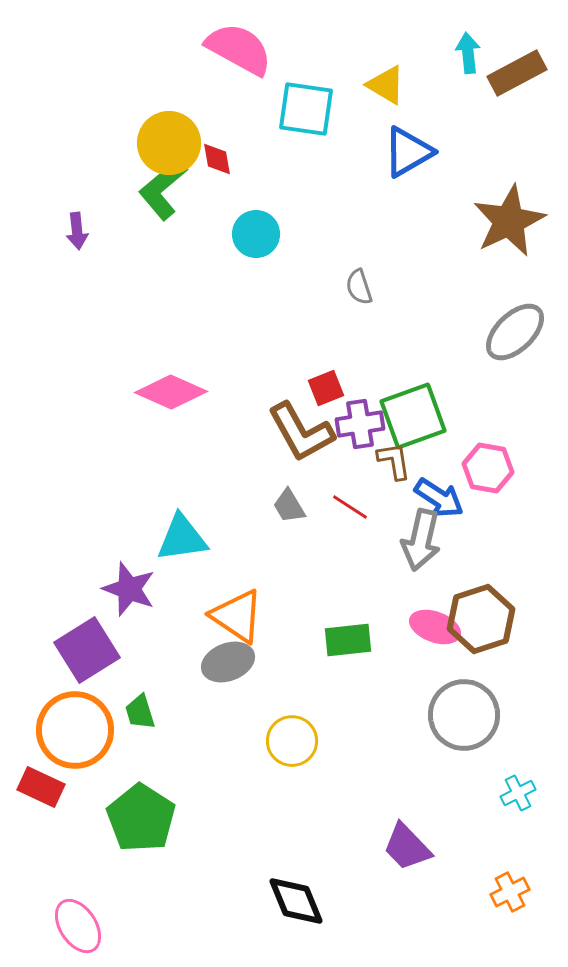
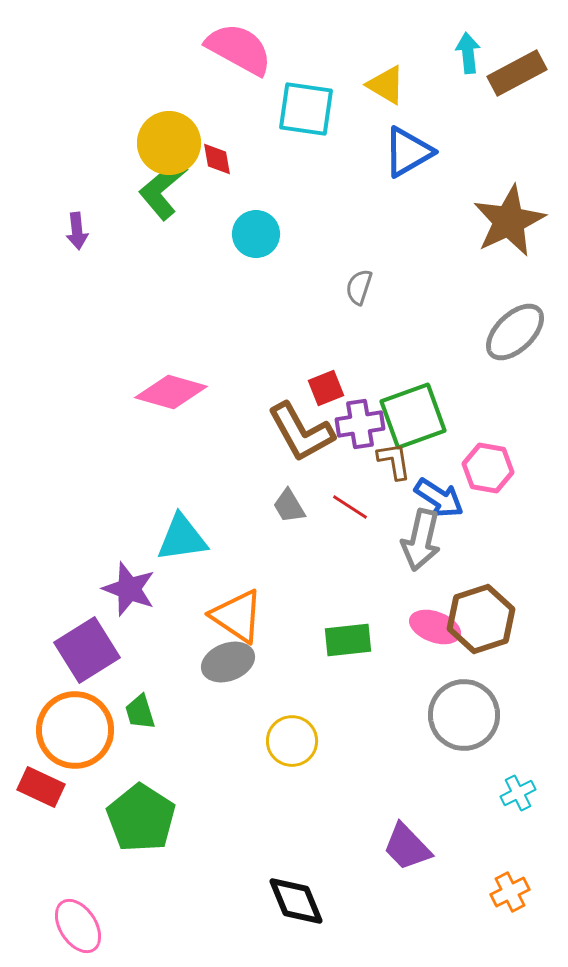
gray semicircle at (359, 287): rotated 36 degrees clockwise
pink diamond at (171, 392): rotated 8 degrees counterclockwise
